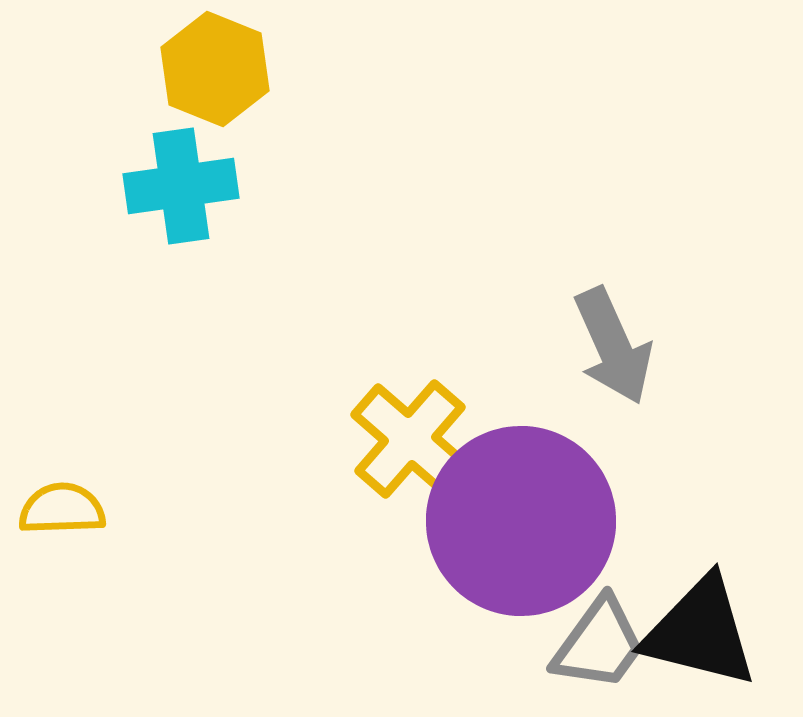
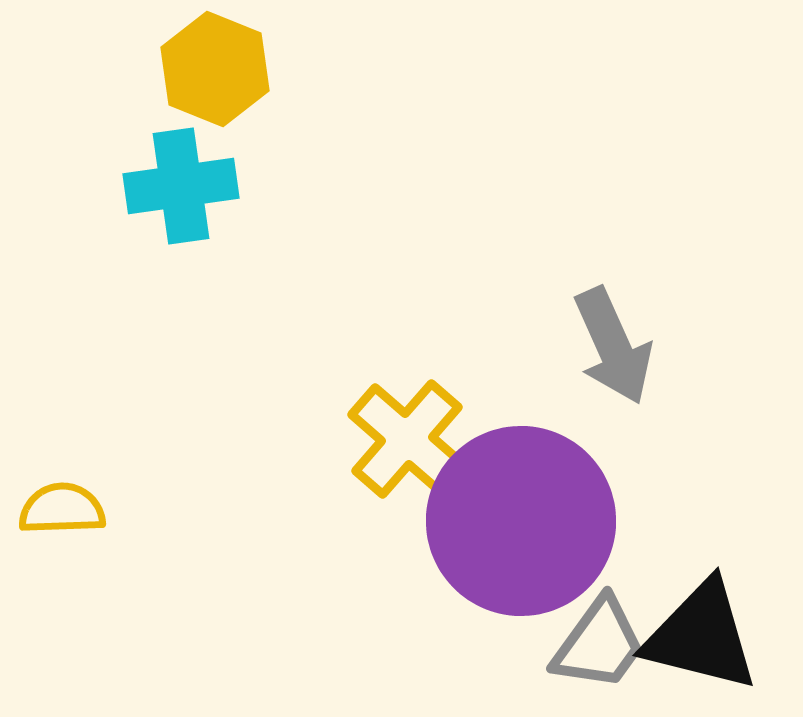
yellow cross: moved 3 px left
black triangle: moved 1 px right, 4 px down
